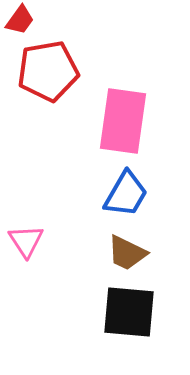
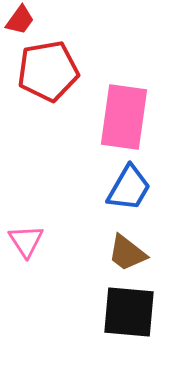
pink rectangle: moved 1 px right, 4 px up
blue trapezoid: moved 3 px right, 6 px up
brown trapezoid: rotated 12 degrees clockwise
